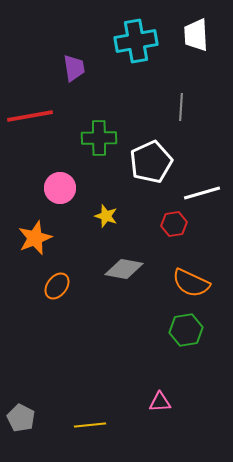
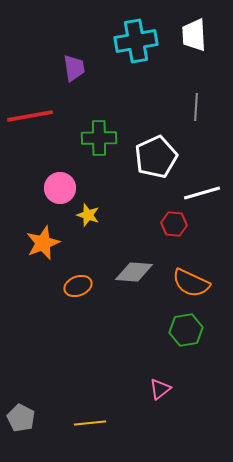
white trapezoid: moved 2 px left
gray line: moved 15 px right
white pentagon: moved 5 px right, 5 px up
yellow star: moved 18 px left, 1 px up
red hexagon: rotated 15 degrees clockwise
orange star: moved 8 px right, 5 px down
gray diamond: moved 10 px right, 3 px down; rotated 6 degrees counterclockwise
orange ellipse: moved 21 px right; rotated 32 degrees clockwise
pink triangle: moved 13 px up; rotated 35 degrees counterclockwise
yellow line: moved 2 px up
